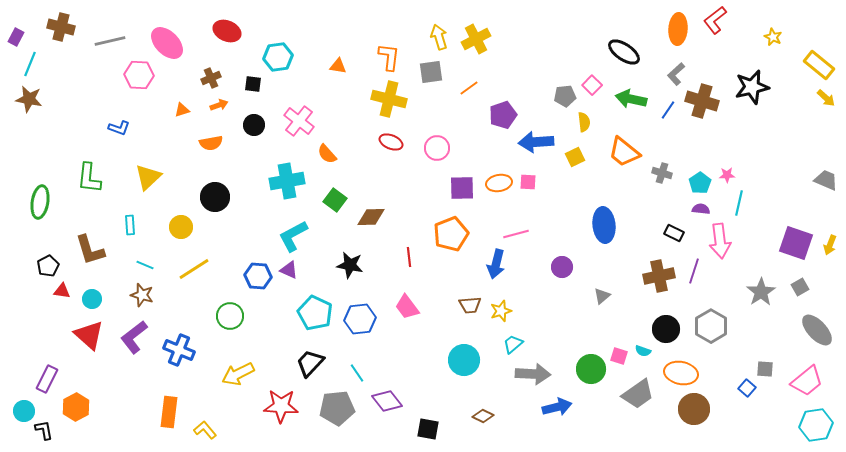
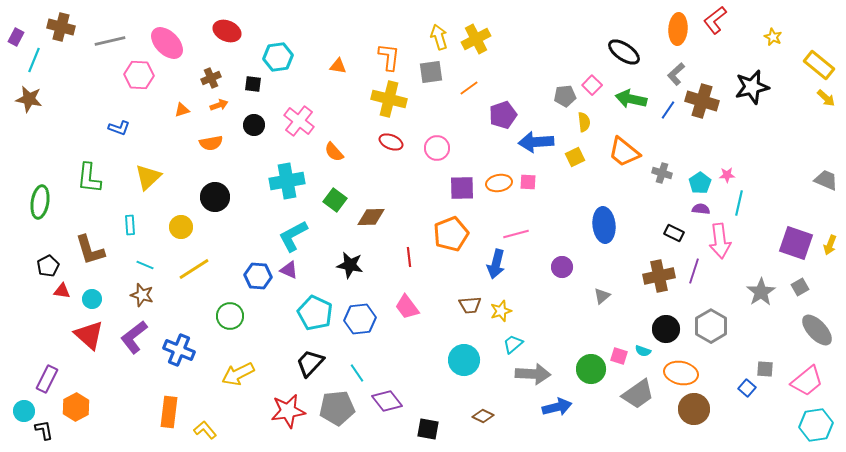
cyan line at (30, 64): moved 4 px right, 4 px up
orange semicircle at (327, 154): moved 7 px right, 2 px up
red star at (281, 406): moved 7 px right, 5 px down; rotated 12 degrees counterclockwise
